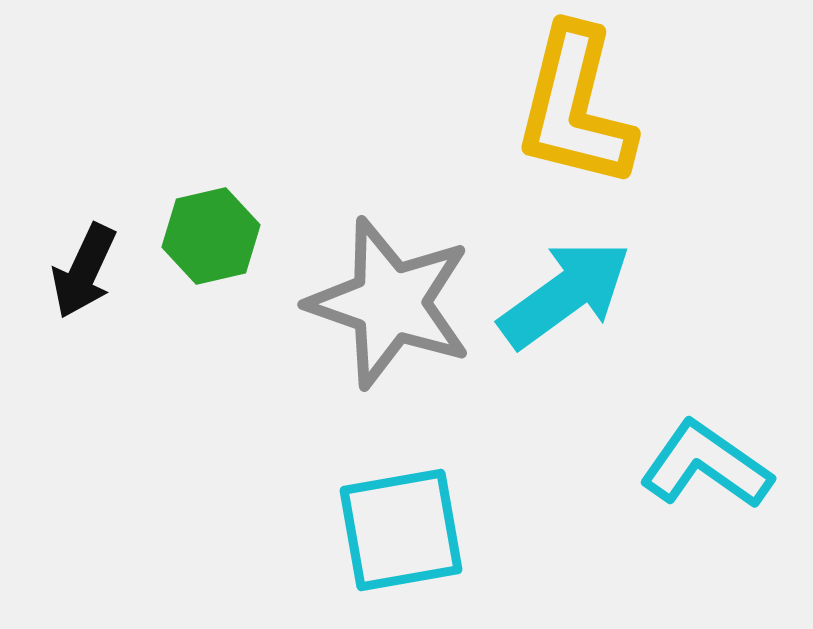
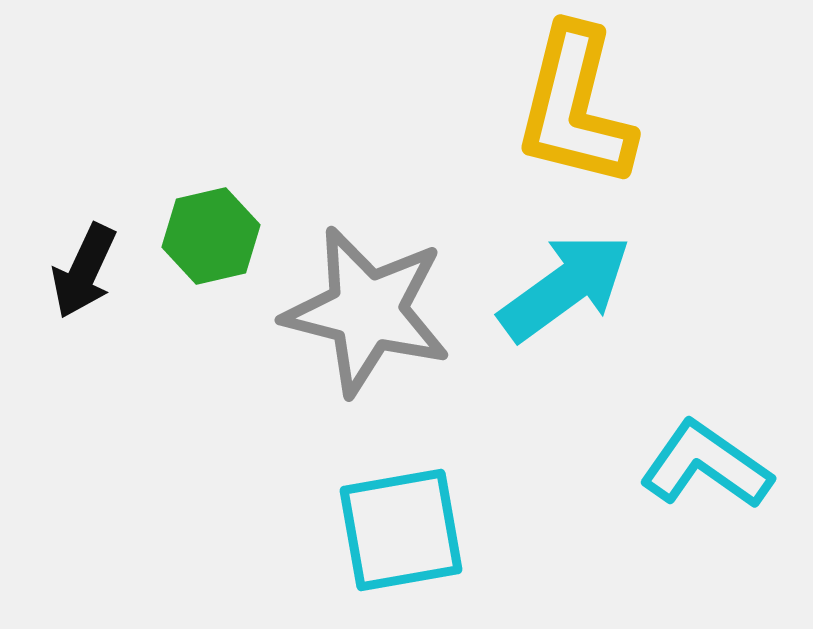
cyan arrow: moved 7 px up
gray star: moved 23 px left, 8 px down; rotated 5 degrees counterclockwise
